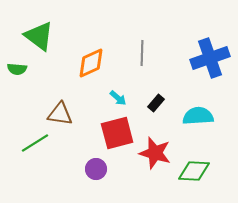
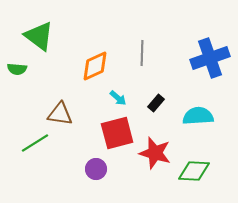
orange diamond: moved 4 px right, 3 px down
